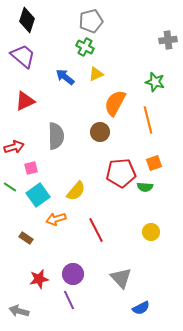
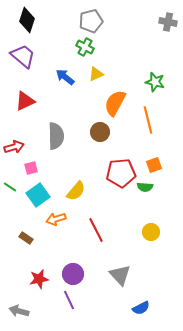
gray cross: moved 18 px up; rotated 18 degrees clockwise
orange square: moved 2 px down
gray triangle: moved 1 px left, 3 px up
